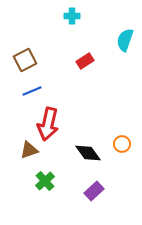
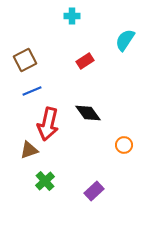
cyan semicircle: rotated 15 degrees clockwise
orange circle: moved 2 px right, 1 px down
black diamond: moved 40 px up
